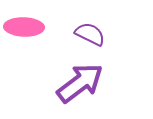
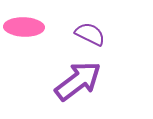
purple arrow: moved 2 px left, 2 px up
